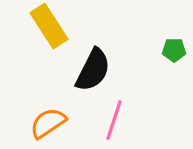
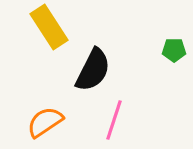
yellow rectangle: moved 1 px down
orange semicircle: moved 3 px left, 1 px up
